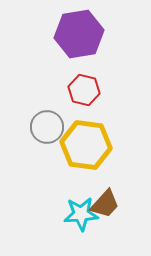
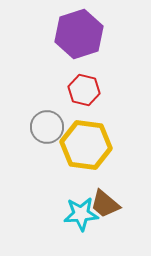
purple hexagon: rotated 9 degrees counterclockwise
brown trapezoid: rotated 88 degrees clockwise
